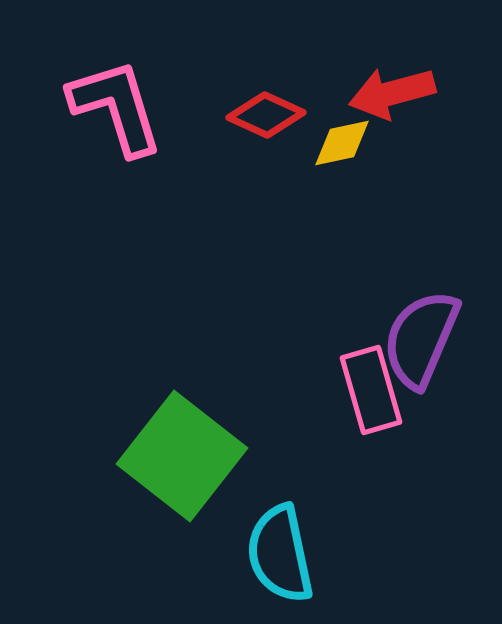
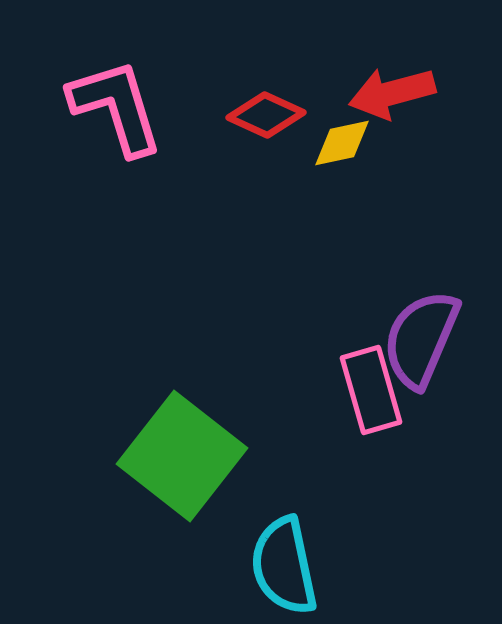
cyan semicircle: moved 4 px right, 12 px down
